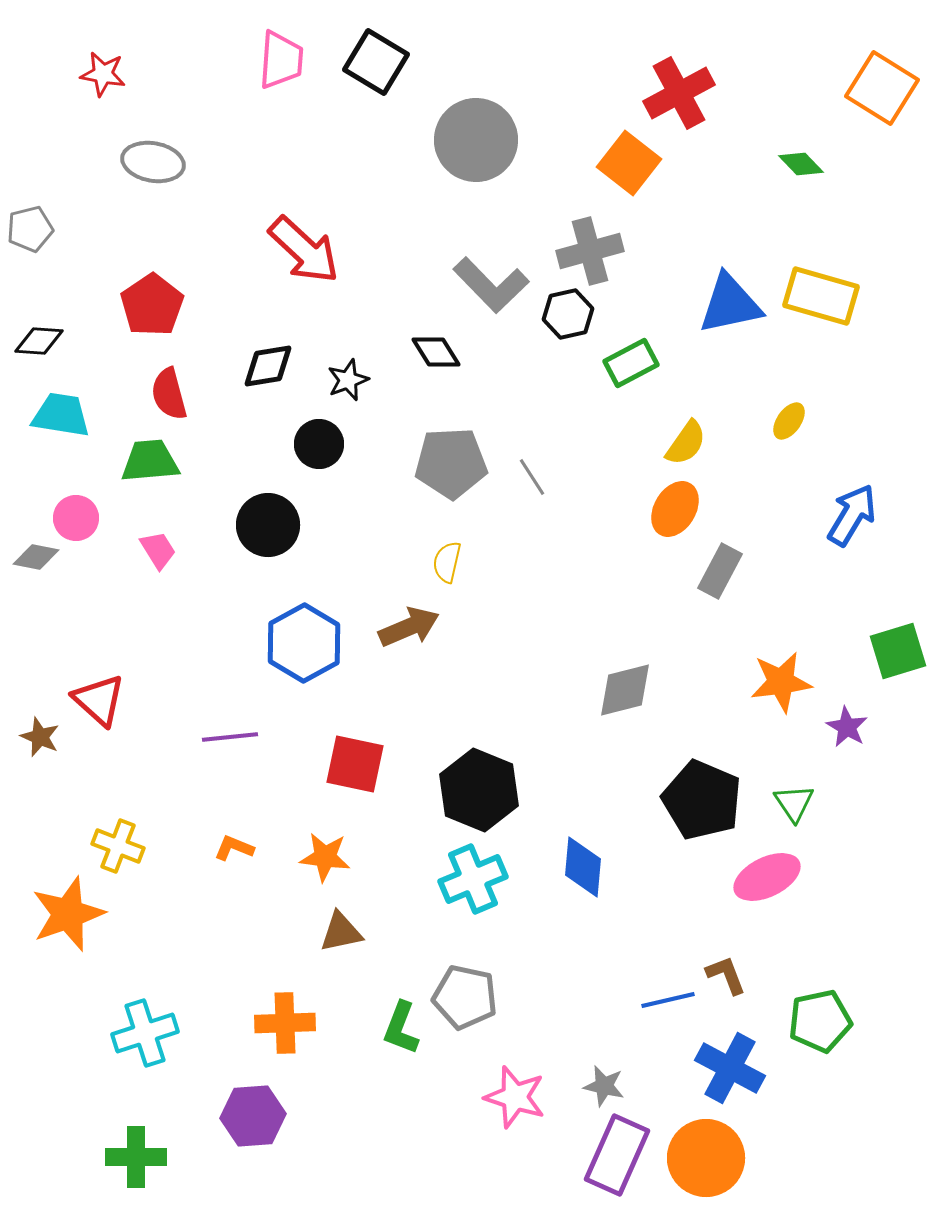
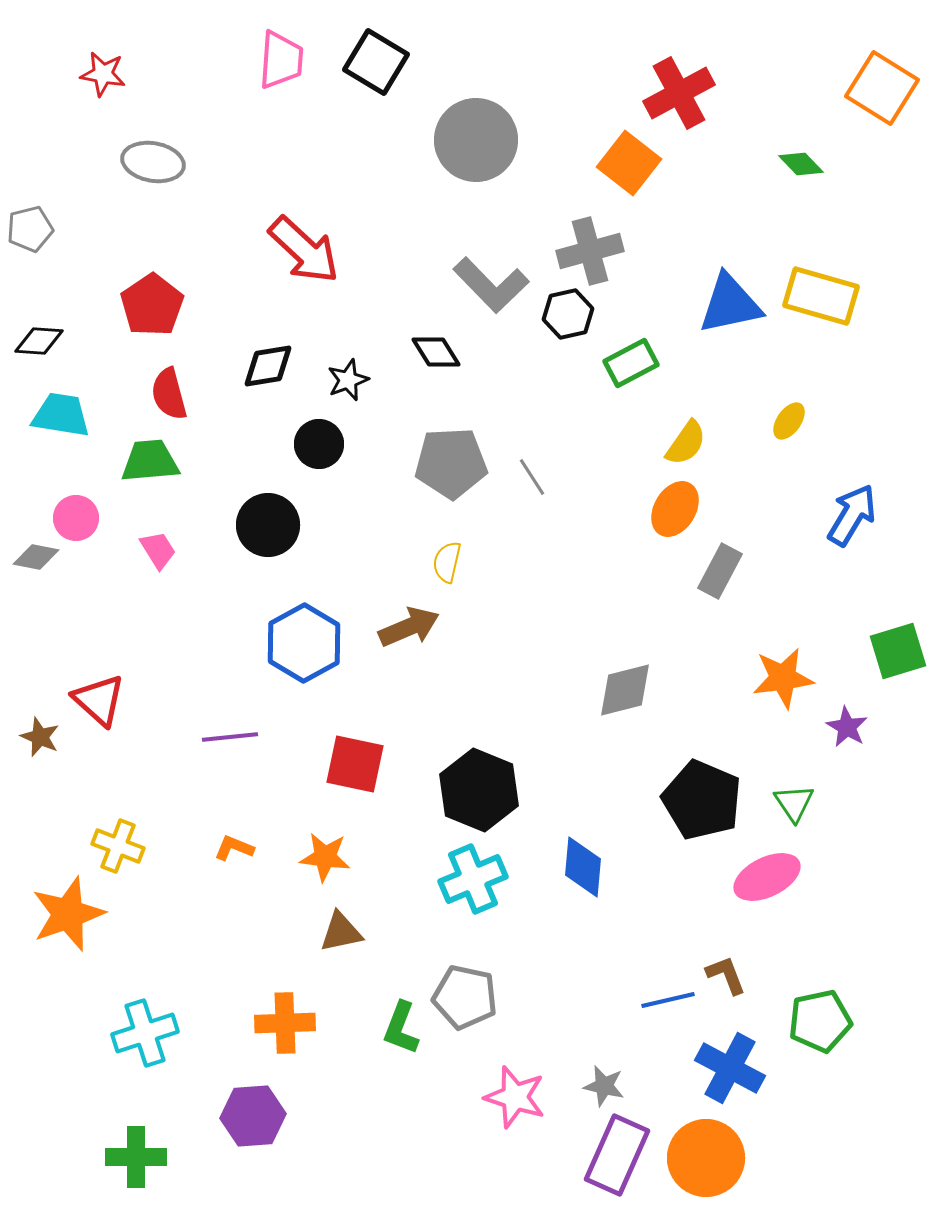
orange star at (781, 682): moved 2 px right, 4 px up
